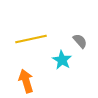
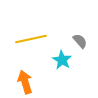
orange arrow: moved 1 px left, 1 px down
